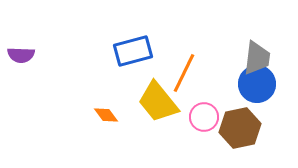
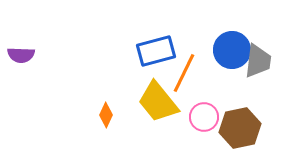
blue rectangle: moved 23 px right
gray trapezoid: moved 1 px right, 3 px down
blue circle: moved 25 px left, 34 px up
orange diamond: rotated 60 degrees clockwise
